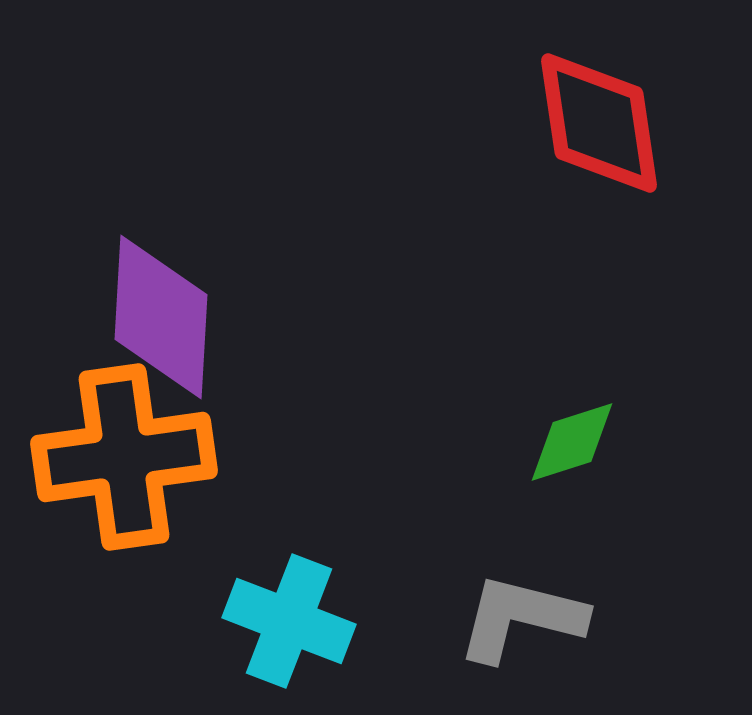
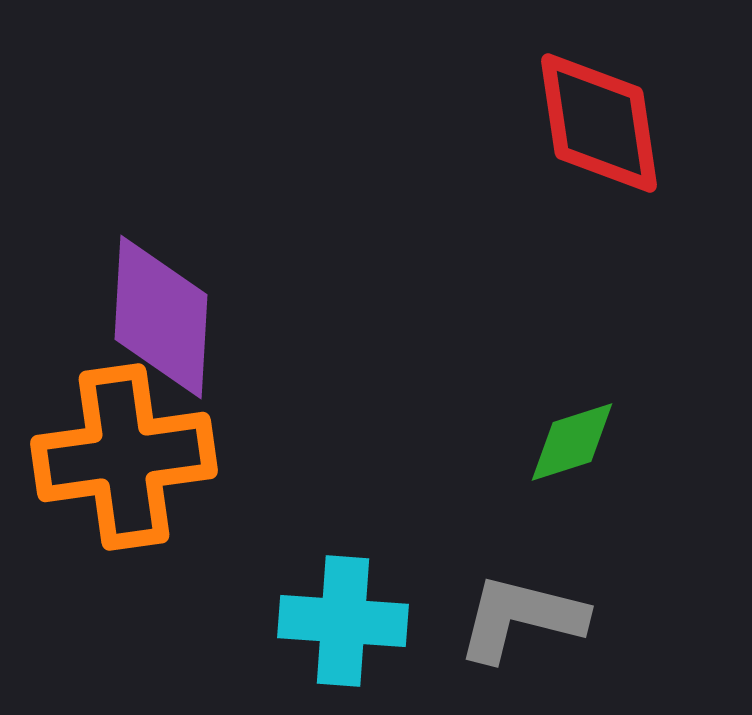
cyan cross: moved 54 px right; rotated 17 degrees counterclockwise
